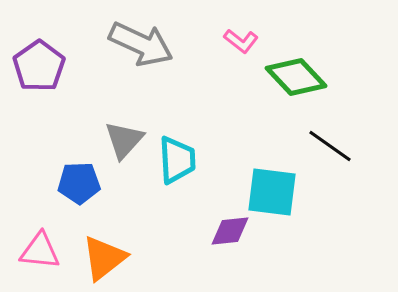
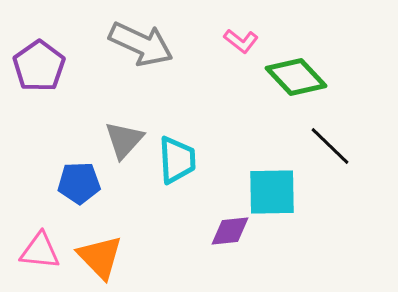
black line: rotated 9 degrees clockwise
cyan square: rotated 8 degrees counterclockwise
orange triangle: moved 4 px left, 1 px up; rotated 36 degrees counterclockwise
